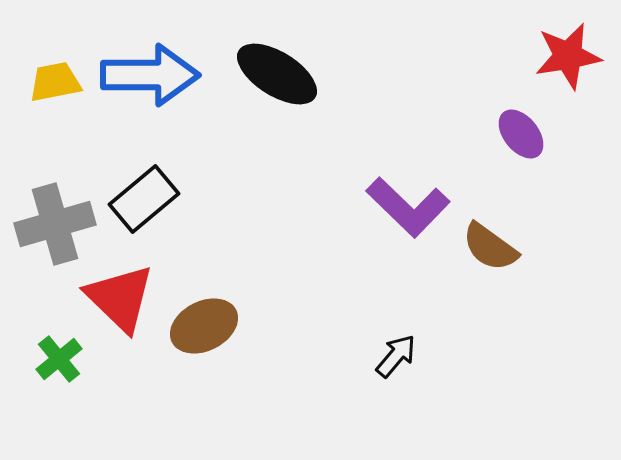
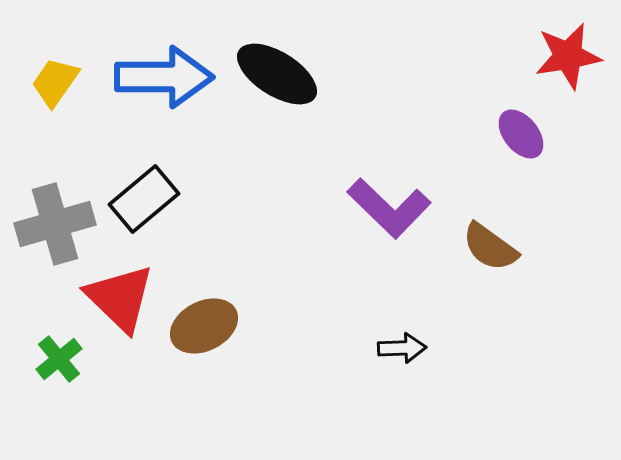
blue arrow: moved 14 px right, 2 px down
yellow trapezoid: rotated 44 degrees counterclockwise
purple L-shape: moved 19 px left, 1 px down
black arrow: moved 6 px right, 8 px up; rotated 48 degrees clockwise
